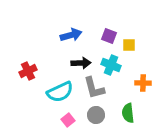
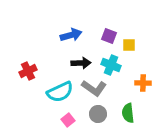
gray L-shape: rotated 40 degrees counterclockwise
gray circle: moved 2 px right, 1 px up
